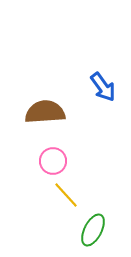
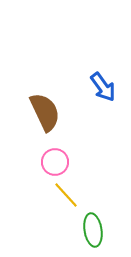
brown semicircle: rotated 69 degrees clockwise
pink circle: moved 2 px right, 1 px down
green ellipse: rotated 36 degrees counterclockwise
